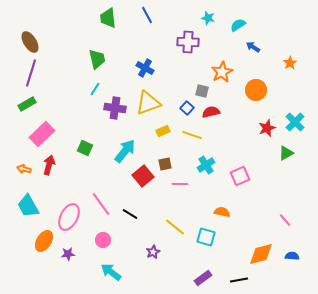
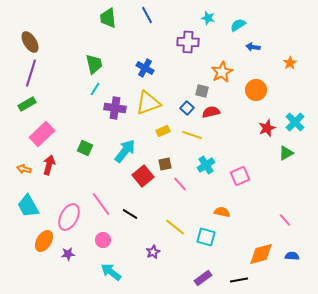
blue arrow at (253, 47): rotated 24 degrees counterclockwise
green trapezoid at (97, 59): moved 3 px left, 5 px down
pink line at (180, 184): rotated 49 degrees clockwise
